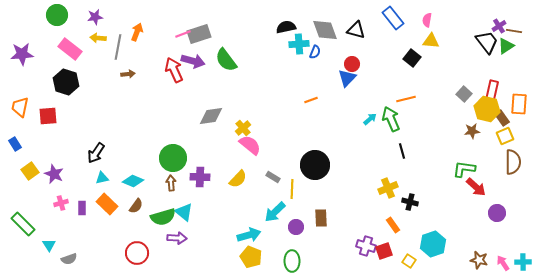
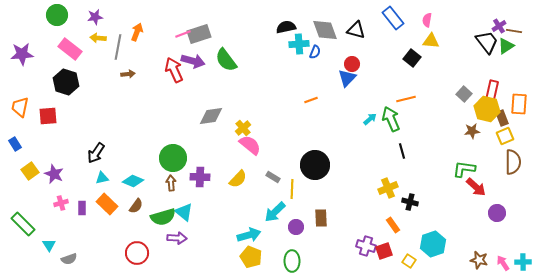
brown rectangle at (502, 118): rotated 14 degrees clockwise
